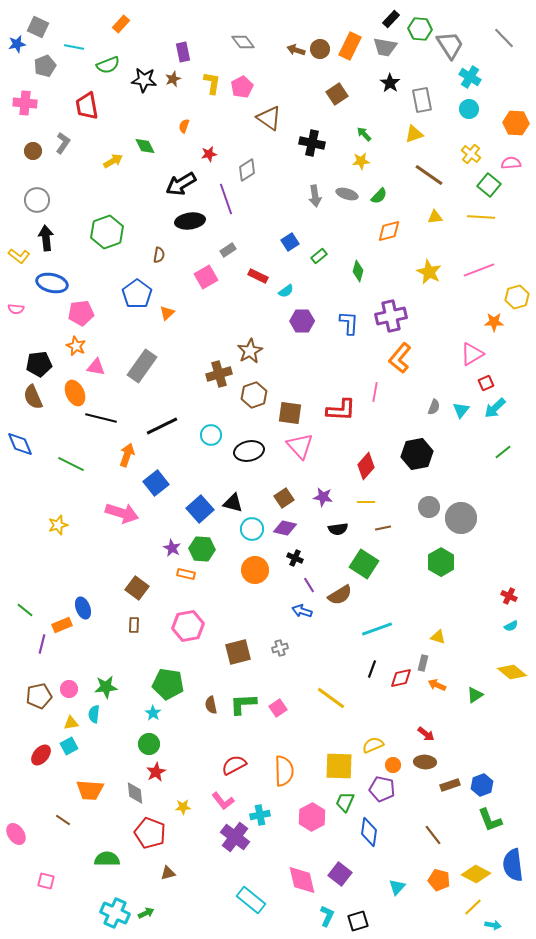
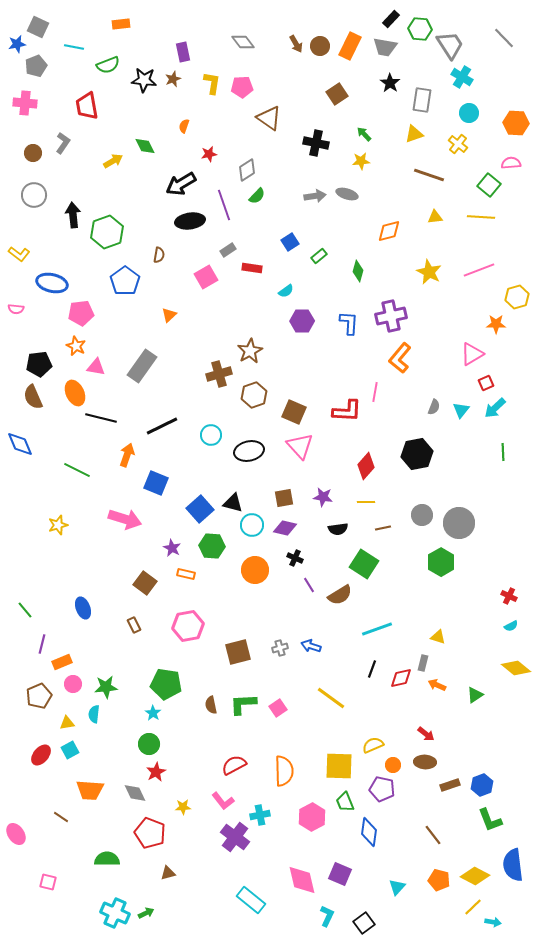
orange rectangle at (121, 24): rotated 42 degrees clockwise
brown circle at (320, 49): moved 3 px up
brown arrow at (296, 50): moved 6 px up; rotated 138 degrees counterclockwise
gray pentagon at (45, 66): moved 9 px left
cyan cross at (470, 77): moved 8 px left
pink pentagon at (242, 87): rotated 25 degrees clockwise
gray rectangle at (422, 100): rotated 20 degrees clockwise
cyan circle at (469, 109): moved 4 px down
black cross at (312, 143): moved 4 px right
brown circle at (33, 151): moved 2 px down
yellow cross at (471, 154): moved 13 px left, 10 px up
brown line at (429, 175): rotated 16 degrees counterclockwise
gray arrow at (315, 196): rotated 90 degrees counterclockwise
green semicircle at (379, 196): moved 122 px left
purple line at (226, 199): moved 2 px left, 6 px down
gray circle at (37, 200): moved 3 px left, 5 px up
black arrow at (46, 238): moved 27 px right, 23 px up
yellow L-shape at (19, 256): moved 2 px up
red rectangle at (258, 276): moved 6 px left, 8 px up; rotated 18 degrees counterclockwise
blue pentagon at (137, 294): moved 12 px left, 13 px up
orange triangle at (167, 313): moved 2 px right, 2 px down
orange star at (494, 322): moved 2 px right, 2 px down
red L-shape at (341, 410): moved 6 px right, 1 px down
brown square at (290, 413): moved 4 px right, 1 px up; rotated 15 degrees clockwise
green line at (503, 452): rotated 54 degrees counterclockwise
green line at (71, 464): moved 6 px right, 6 px down
blue square at (156, 483): rotated 30 degrees counterclockwise
brown square at (284, 498): rotated 24 degrees clockwise
gray circle at (429, 507): moved 7 px left, 8 px down
pink arrow at (122, 513): moved 3 px right, 6 px down
gray circle at (461, 518): moved 2 px left, 5 px down
cyan circle at (252, 529): moved 4 px up
green hexagon at (202, 549): moved 10 px right, 3 px up
brown square at (137, 588): moved 8 px right, 5 px up
green line at (25, 610): rotated 12 degrees clockwise
blue arrow at (302, 611): moved 9 px right, 35 px down
orange rectangle at (62, 625): moved 37 px down
brown rectangle at (134, 625): rotated 28 degrees counterclockwise
yellow diamond at (512, 672): moved 4 px right, 4 px up
green pentagon at (168, 684): moved 2 px left
pink circle at (69, 689): moved 4 px right, 5 px up
brown pentagon at (39, 696): rotated 10 degrees counterclockwise
yellow triangle at (71, 723): moved 4 px left
cyan square at (69, 746): moved 1 px right, 4 px down
gray diamond at (135, 793): rotated 20 degrees counterclockwise
green trapezoid at (345, 802): rotated 45 degrees counterclockwise
brown line at (63, 820): moved 2 px left, 3 px up
purple square at (340, 874): rotated 15 degrees counterclockwise
yellow diamond at (476, 874): moved 1 px left, 2 px down
pink square at (46, 881): moved 2 px right, 1 px down
black square at (358, 921): moved 6 px right, 2 px down; rotated 20 degrees counterclockwise
cyan arrow at (493, 925): moved 3 px up
